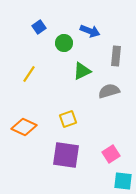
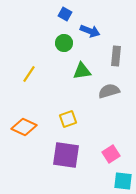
blue square: moved 26 px right, 13 px up; rotated 24 degrees counterclockwise
green triangle: rotated 18 degrees clockwise
